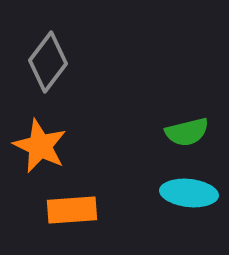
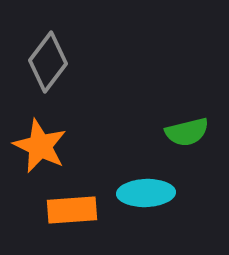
cyan ellipse: moved 43 px left; rotated 8 degrees counterclockwise
